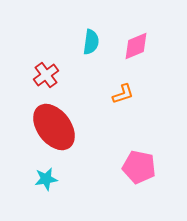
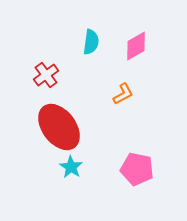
pink diamond: rotated 8 degrees counterclockwise
orange L-shape: rotated 10 degrees counterclockwise
red ellipse: moved 5 px right
pink pentagon: moved 2 px left, 2 px down
cyan star: moved 25 px right, 12 px up; rotated 30 degrees counterclockwise
